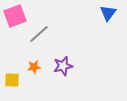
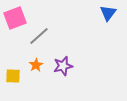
pink square: moved 2 px down
gray line: moved 2 px down
orange star: moved 2 px right, 2 px up; rotated 24 degrees counterclockwise
yellow square: moved 1 px right, 4 px up
